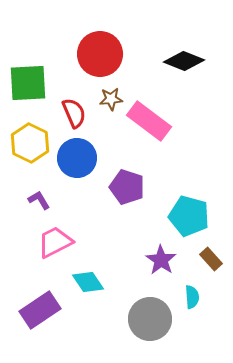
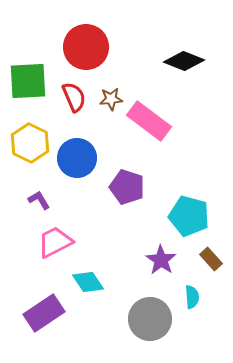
red circle: moved 14 px left, 7 px up
green square: moved 2 px up
red semicircle: moved 16 px up
purple rectangle: moved 4 px right, 3 px down
